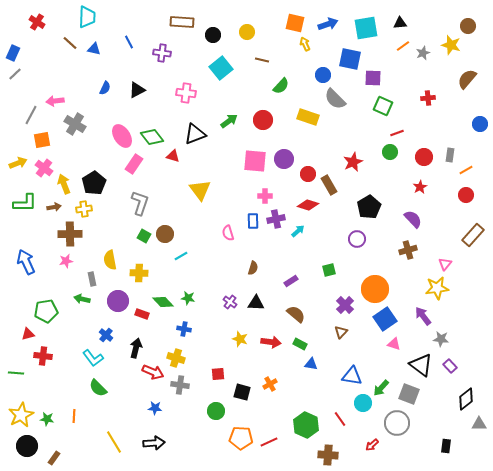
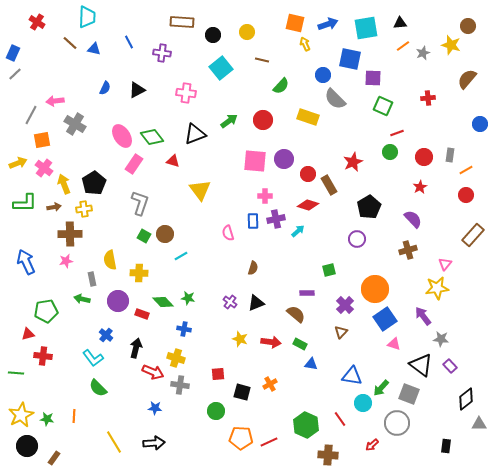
red triangle at (173, 156): moved 5 px down
purple rectangle at (291, 281): moved 16 px right, 12 px down; rotated 32 degrees clockwise
black triangle at (256, 303): rotated 24 degrees counterclockwise
